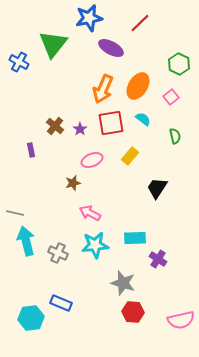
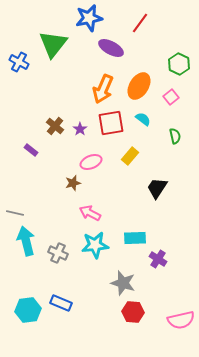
red line: rotated 10 degrees counterclockwise
orange ellipse: moved 1 px right
purple rectangle: rotated 40 degrees counterclockwise
pink ellipse: moved 1 px left, 2 px down
cyan hexagon: moved 3 px left, 8 px up
